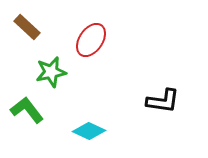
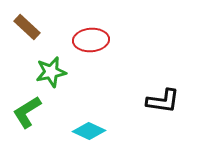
red ellipse: rotated 52 degrees clockwise
green L-shape: moved 2 px down; rotated 84 degrees counterclockwise
